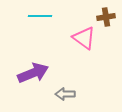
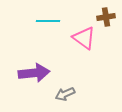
cyan line: moved 8 px right, 5 px down
purple arrow: moved 1 px right; rotated 16 degrees clockwise
gray arrow: rotated 24 degrees counterclockwise
